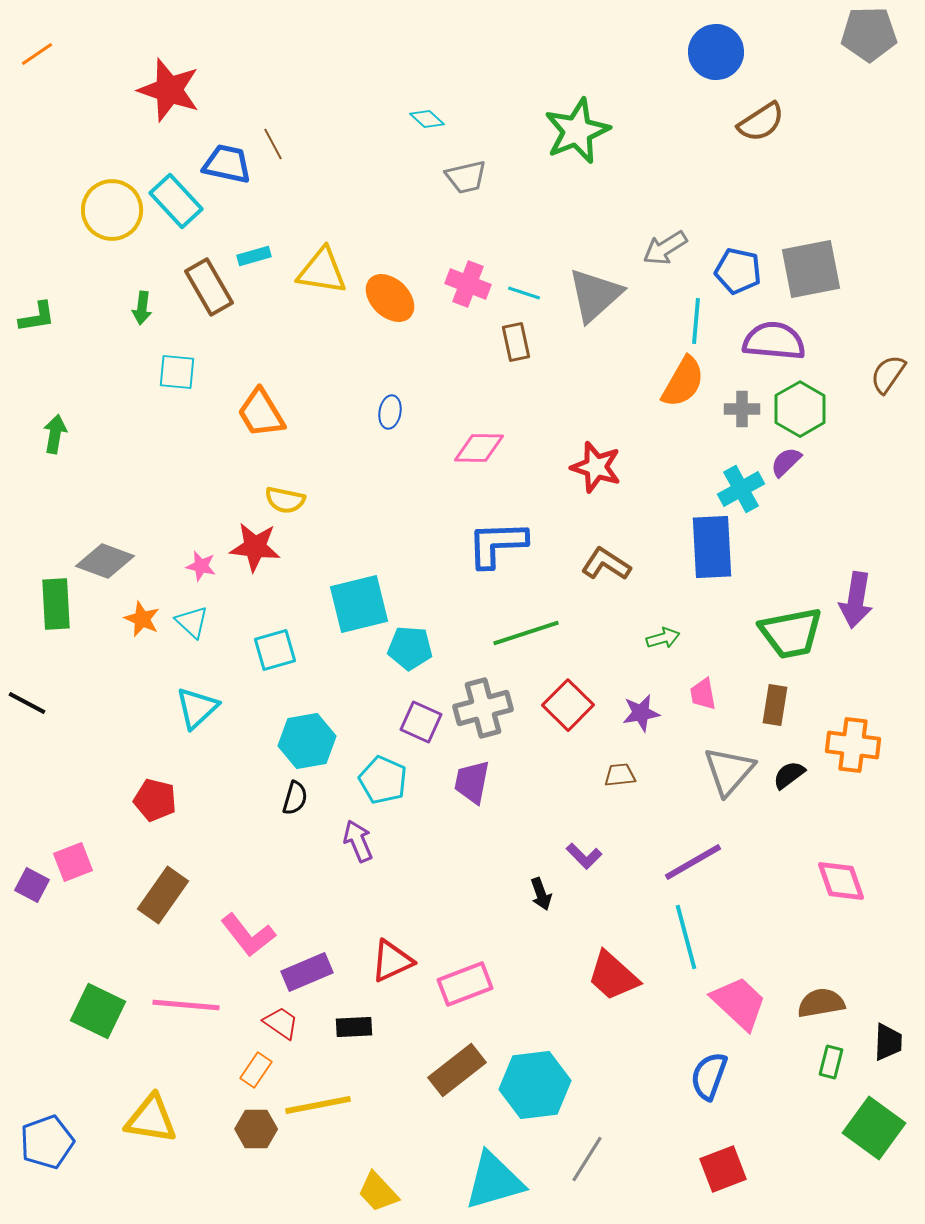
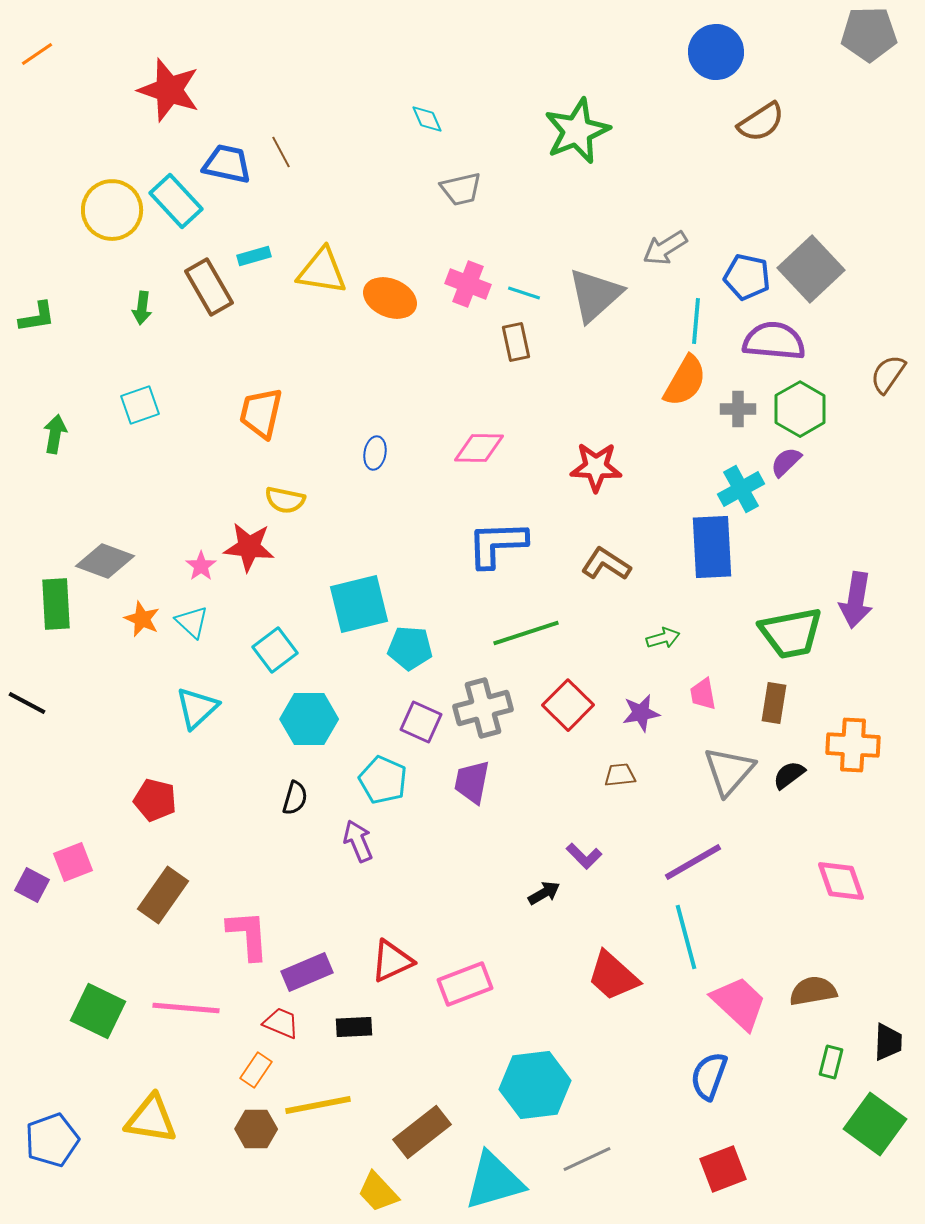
cyan diamond at (427, 119): rotated 24 degrees clockwise
brown line at (273, 144): moved 8 px right, 8 px down
gray trapezoid at (466, 177): moved 5 px left, 12 px down
gray square at (811, 269): rotated 32 degrees counterclockwise
blue pentagon at (738, 271): moved 9 px right, 6 px down
orange ellipse at (390, 298): rotated 21 degrees counterclockwise
cyan square at (177, 372): moved 37 px left, 33 px down; rotated 24 degrees counterclockwise
orange semicircle at (683, 382): moved 2 px right, 1 px up
gray cross at (742, 409): moved 4 px left
blue ellipse at (390, 412): moved 15 px left, 41 px down
orange trapezoid at (261, 413): rotated 44 degrees clockwise
red star at (596, 467): rotated 15 degrees counterclockwise
red star at (255, 547): moved 6 px left
pink star at (201, 566): rotated 24 degrees clockwise
cyan square at (275, 650): rotated 21 degrees counterclockwise
brown rectangle at (775, 705): moved 1 px left, 2 px up
cyan hexagon at (307, 741): moved 2 px right, 22 px up; rotated 10 degrees clockwise
orange cross at (853, 745): rotated 4 degrees counterclockwise
black arrow at (541, 894): moved 3 px right, 1 px up; rotated 100 degrees counterclockwise
pink L-shape at (248, 935): rotated 146 degrees counterclockwise
brown semicircle at (821, 1003): moved 8 px left, 12 px up
pink line at (186, 1005): moved 3 px down
red trapezoid at (281, 1023): rotated 12 degrees counterclockwise
brown rectangle at (457, 1070): moved 35 px left, 62 px down
green square at (874, 1128): moved 1 px right, 4 px up
blue pentagon at (47, 1142): moved 5 px right, 2 px up
gray line at (587, 1159): rotated 33 degrees clockwise
